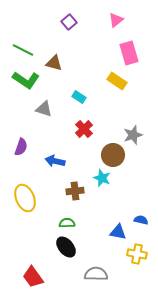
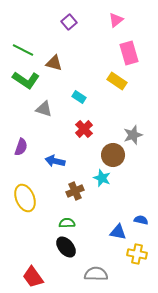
brown cross: rotated 18 degrees counterclockwise
